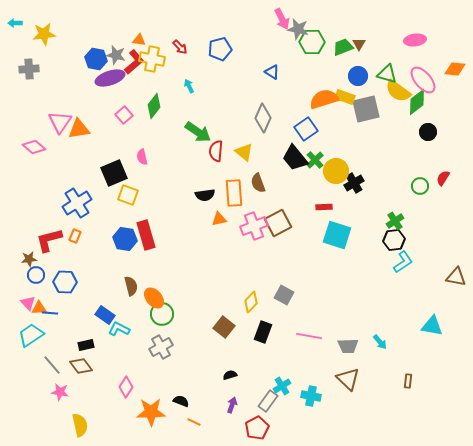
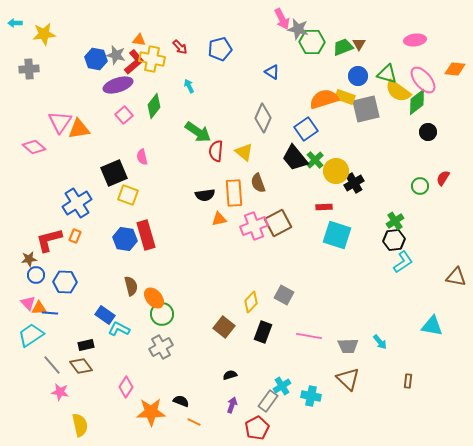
purple ellipse at (110, 78): moved 8 px right, 7 px down
